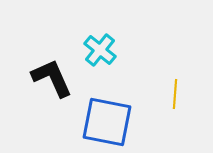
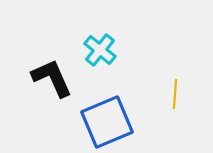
blue square: rotated 34 degrees counterclockwise
